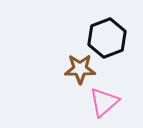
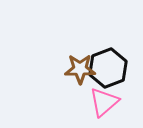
black hexagon: moved 1 px right, 30 px down
